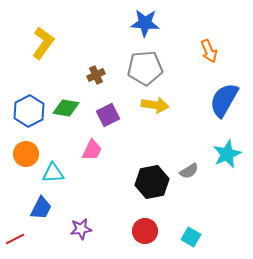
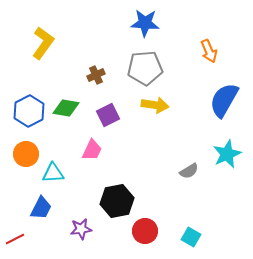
black hexagon: moved 35 px left, 19 px down
